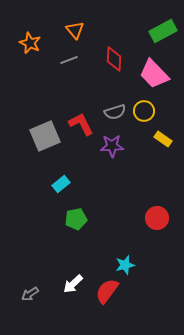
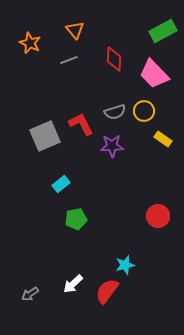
red circle: moved 1 px right, 2 px up
